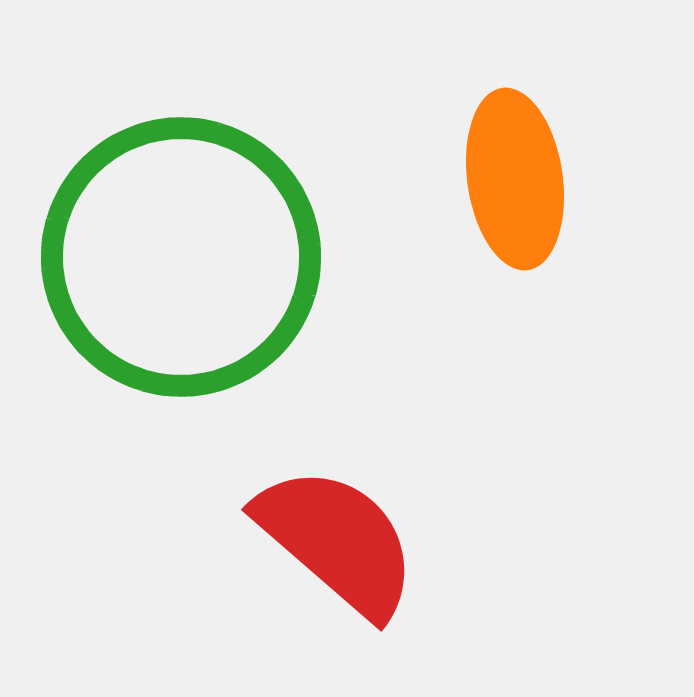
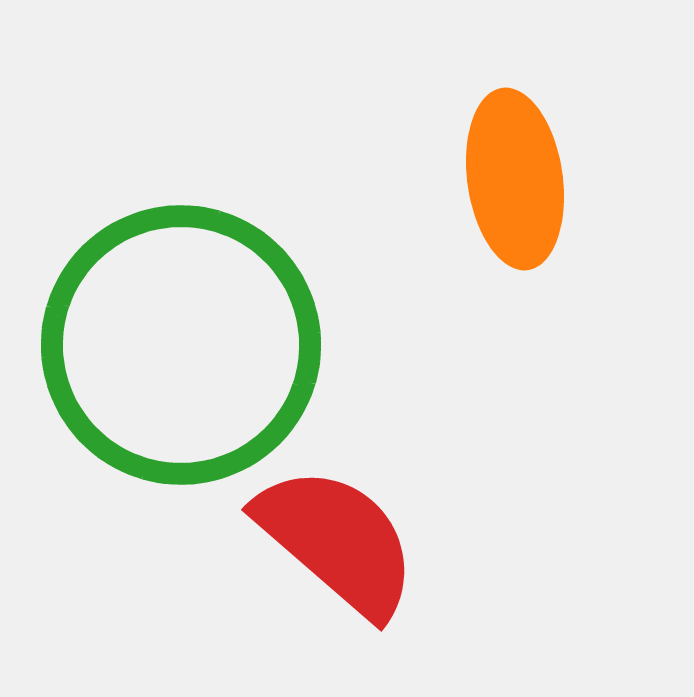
green circle: moved 88 px down
